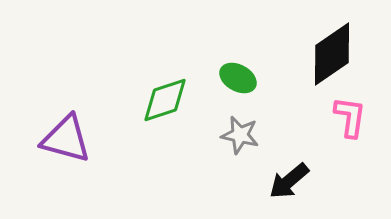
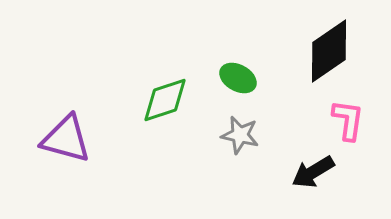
black diamond: moved 3 px left, 3 px up
pink L-shape: moved 2 px left, 3 px down
black arrow: moved 24 px right, 9 px up; rotated 9 degrees clockwise
